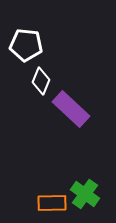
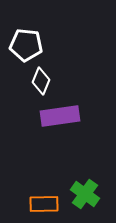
purple rectangle: moved 11 px left, 7 px down; rotated 51 degrees counterclockwise
orange rectangle: moved 8 px left, 1 px down
